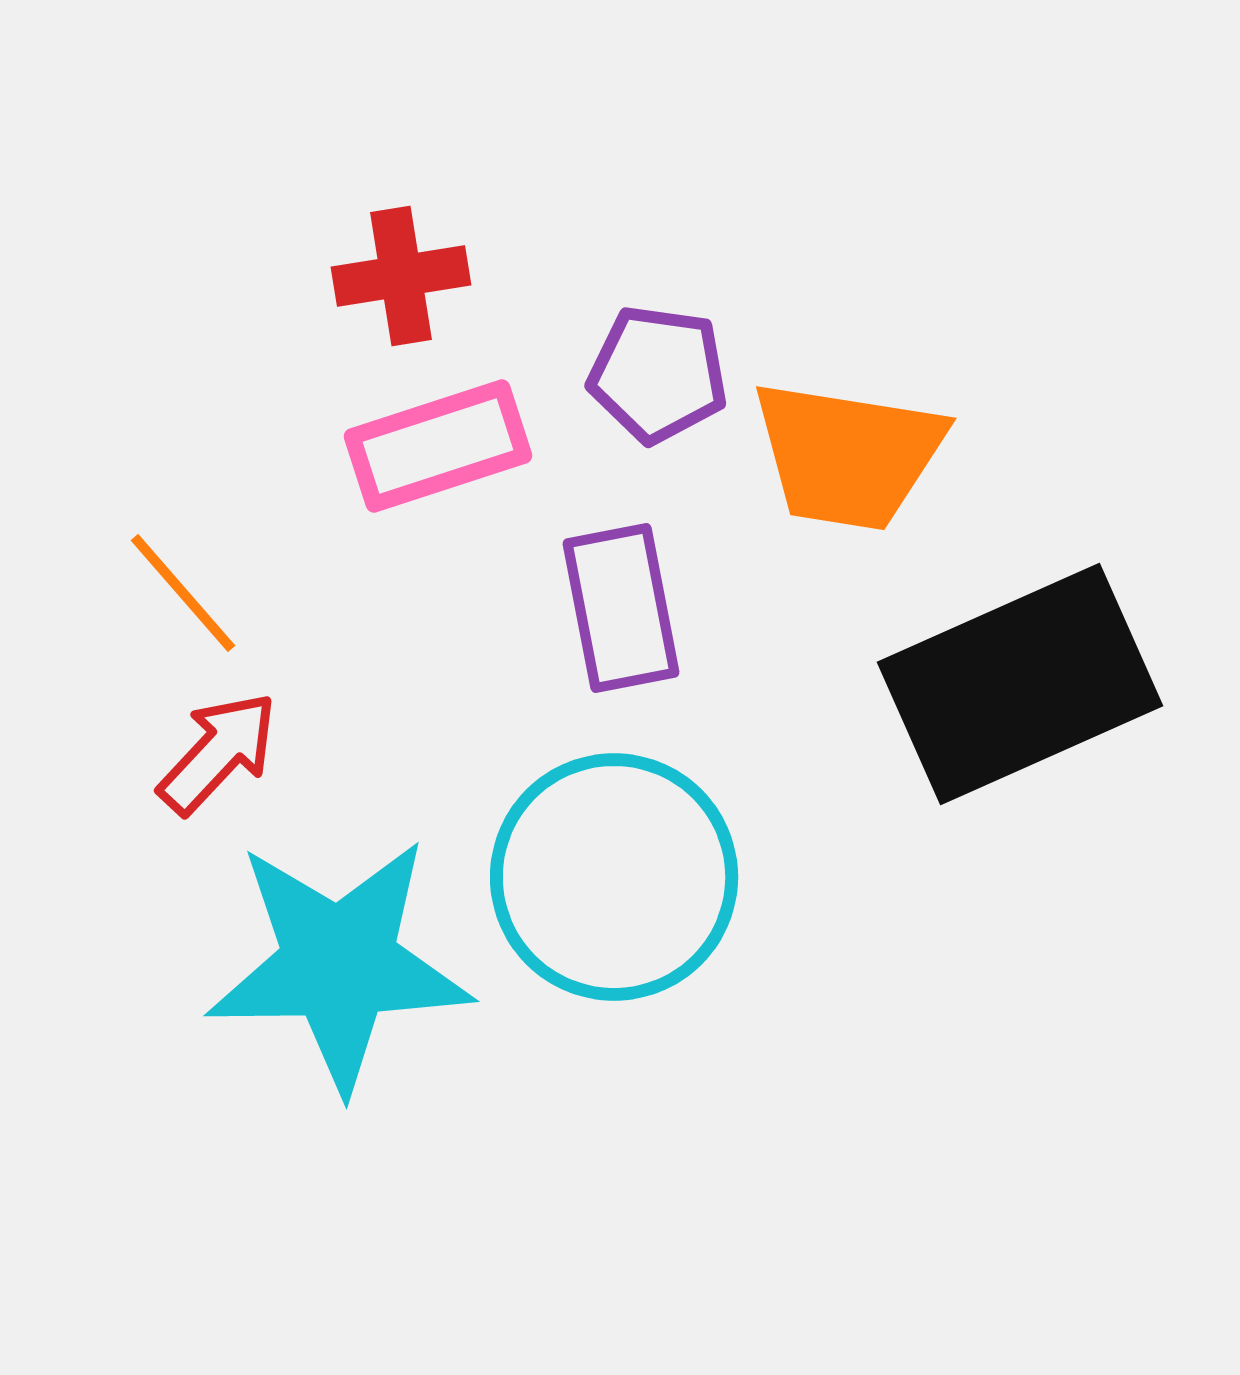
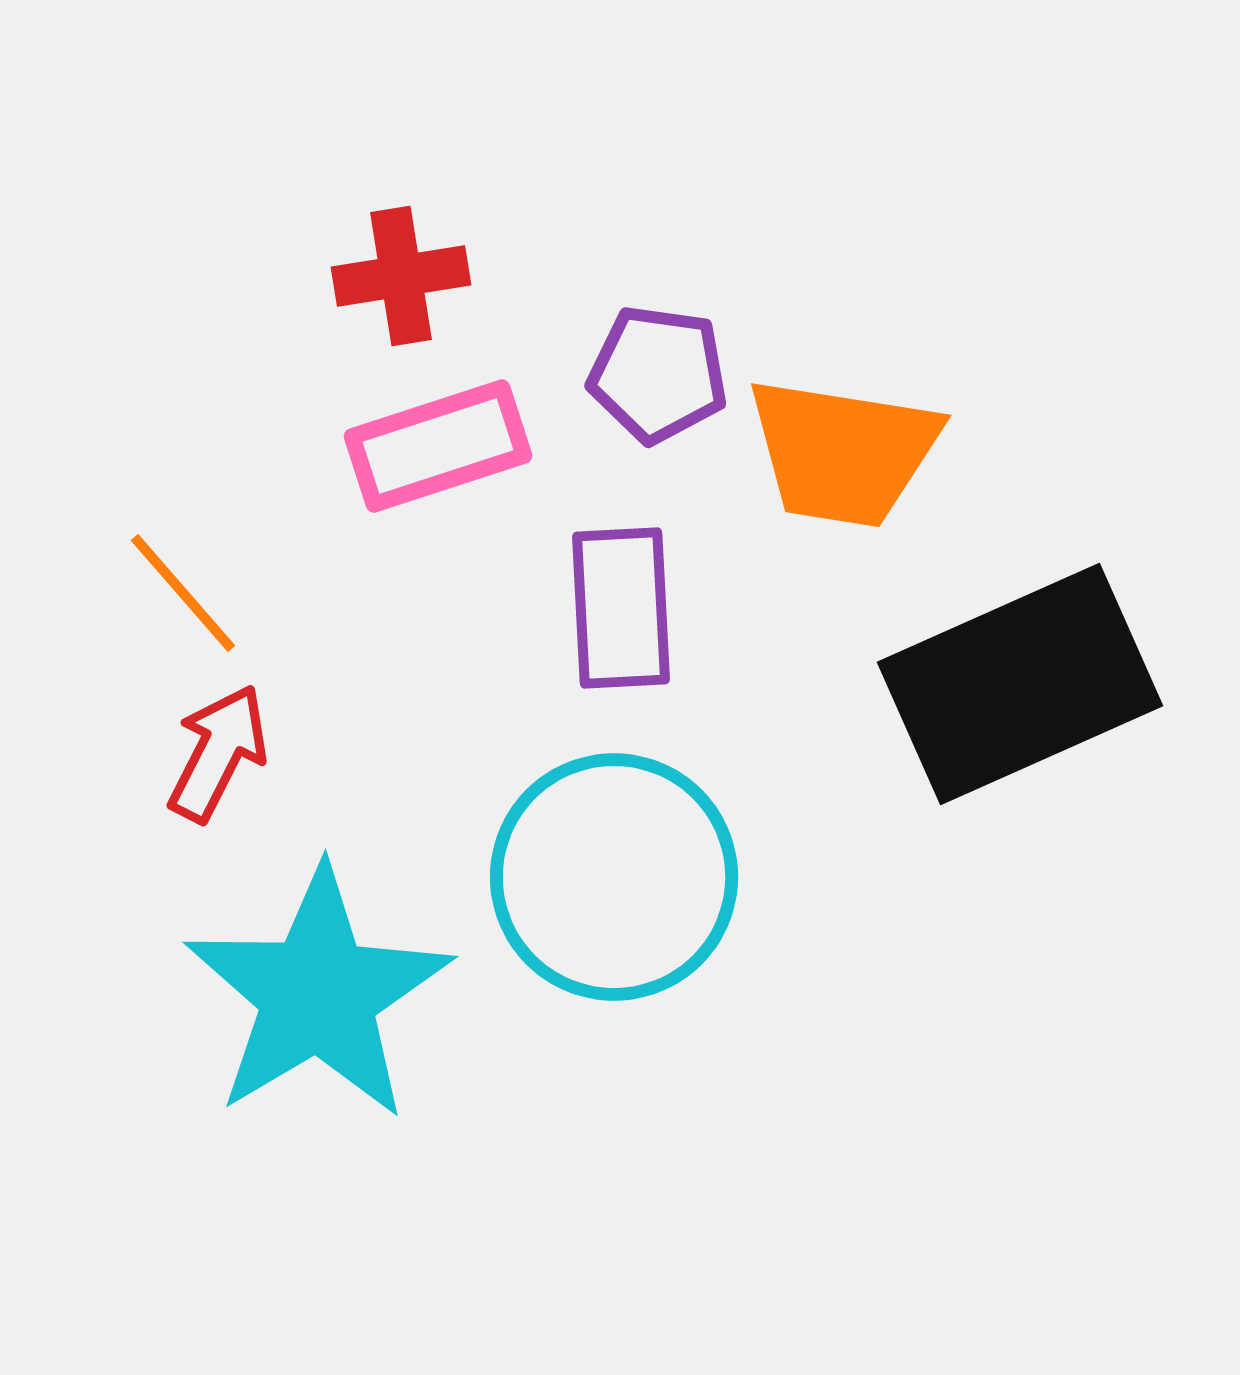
orange trapezoid: moved 5 px left, 3 px up
purple rectangle: rotated 8 degrees clockwise
red arrow: rotated 16 degrees counterclockwise
cyan star: moved 21 px left, 30 px down; rotated 30 degrees counterclockwise
